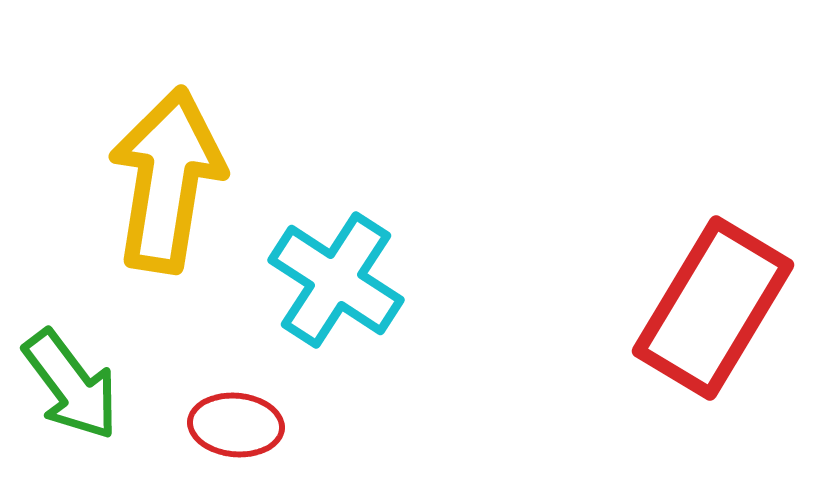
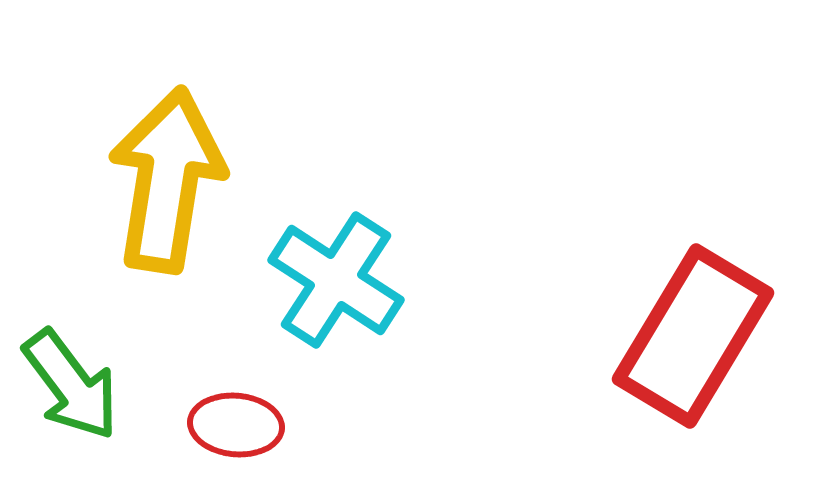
red rectangle: moved 20 px left, 28 px down
